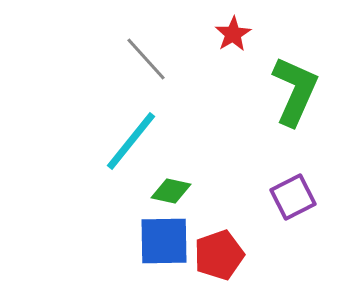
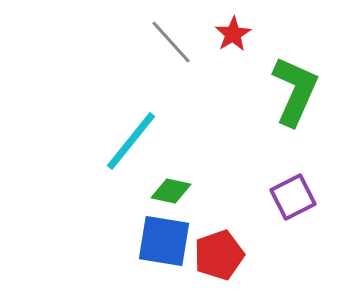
gray line: moved 25 px right, 17 px up
blue square: rotated 10 degrees clockwise
